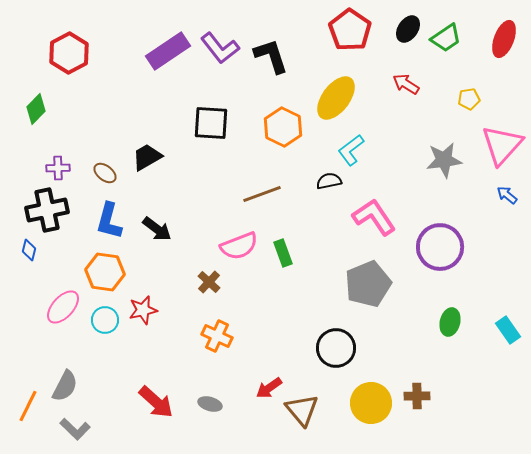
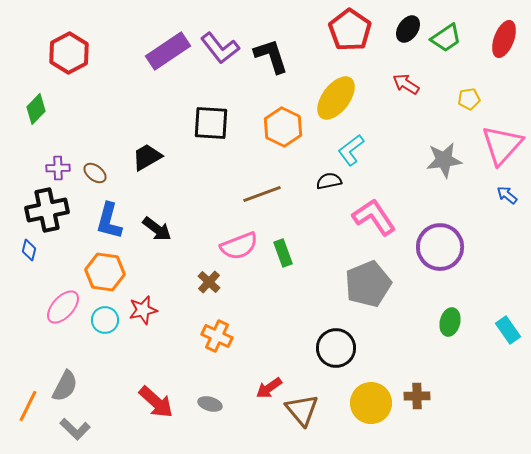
brown ellipse at (105, 173): moved 10 px left
